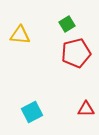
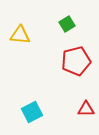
red pentagon: moved 8 px down
